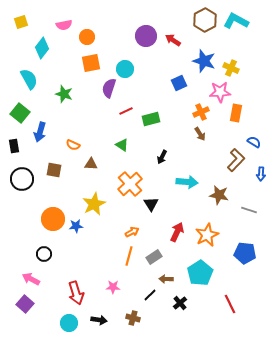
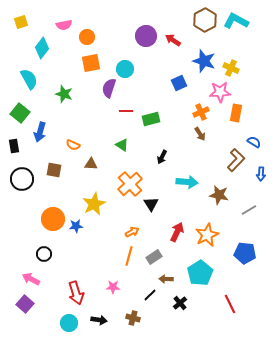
red line at (126, 111): rotated 24 degrees clockwise
gray line at (249, 210): rotated 49 degrees counterclockwise
